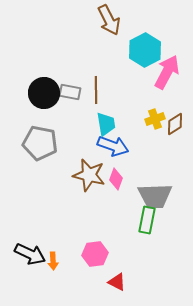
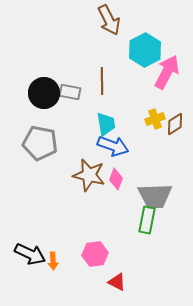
brown line: moved 6 px right, 9 px up
